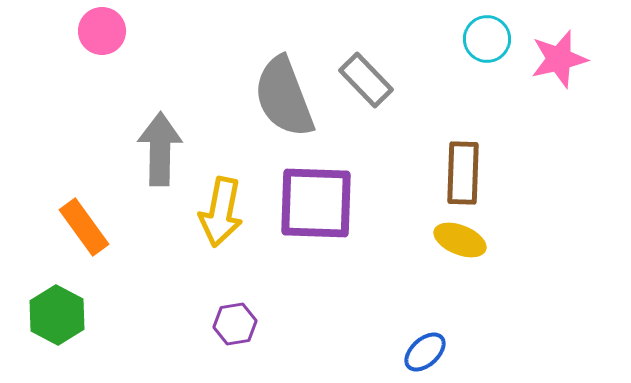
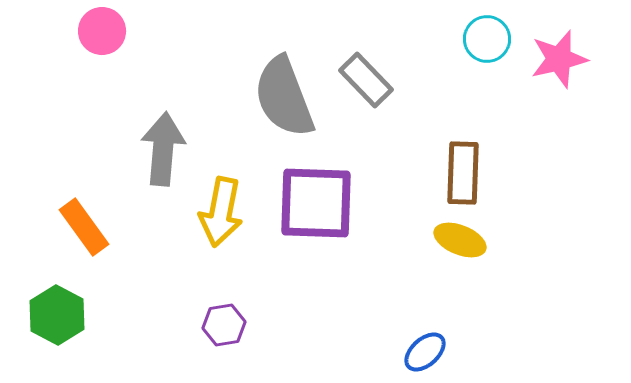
gray arrow: moved 3 px right; rotated 4 degrees clockwise
purple hexagon: moved 11 px left, 1 px down
